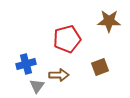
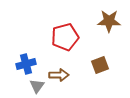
red pentagon: moved 2 px left, 2 px up
brown square: moved 2 px up
